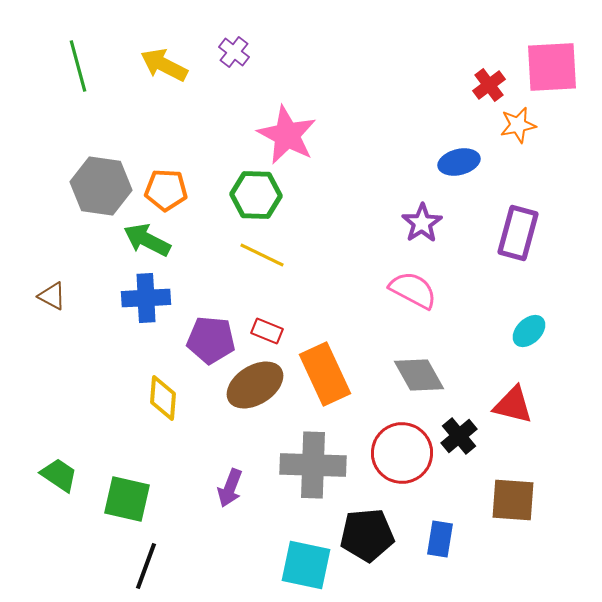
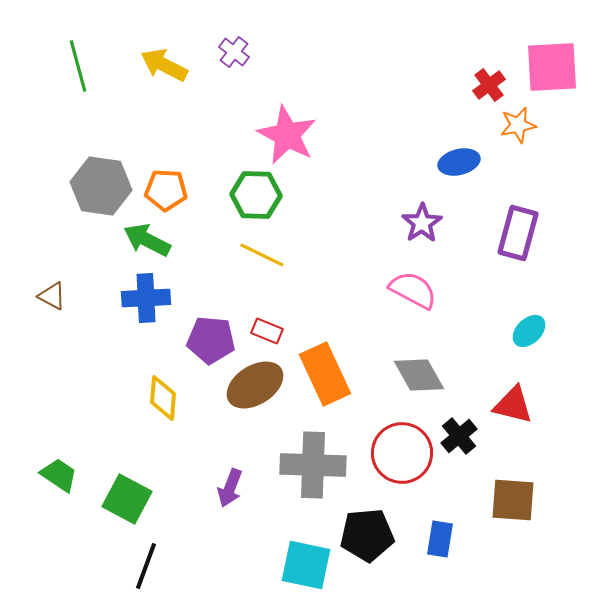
green square: rotated 15 degrees clockwise
